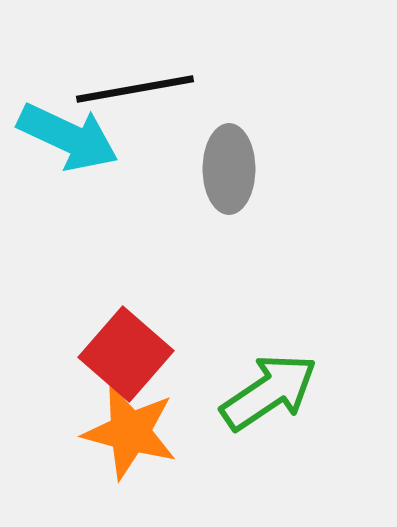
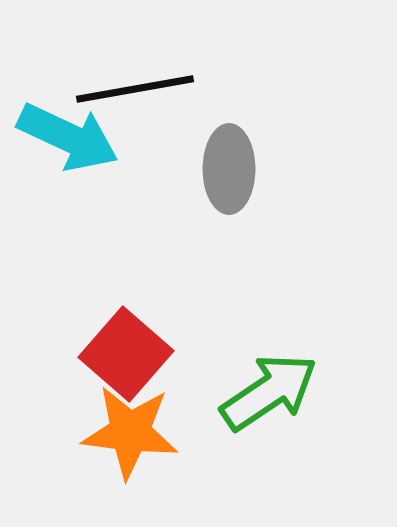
orange star: rotated 8 degrees counterclockwise
